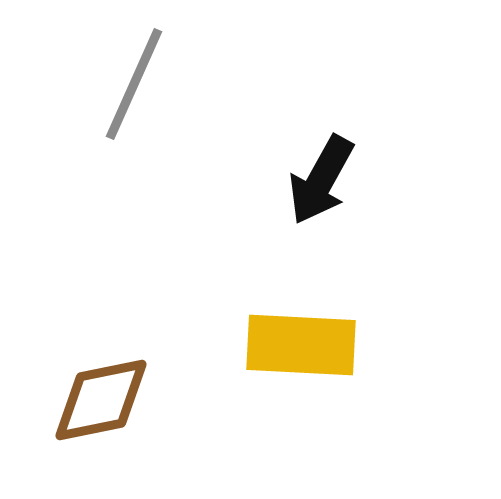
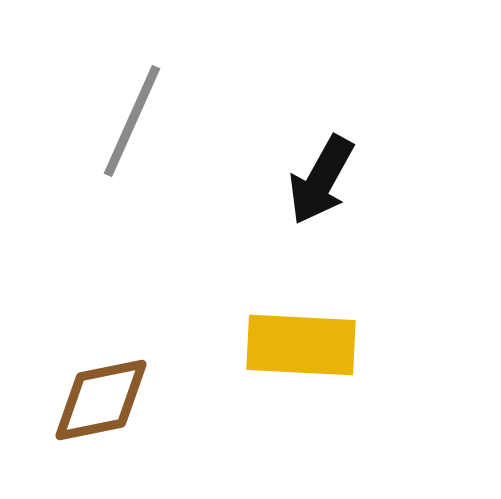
gray line: moved 2 px left, 37 px down
